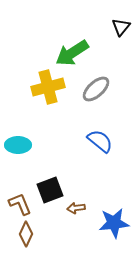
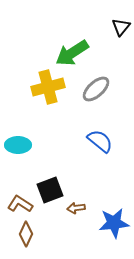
brown L-shape: rotated 35 degrees counterclockwise
